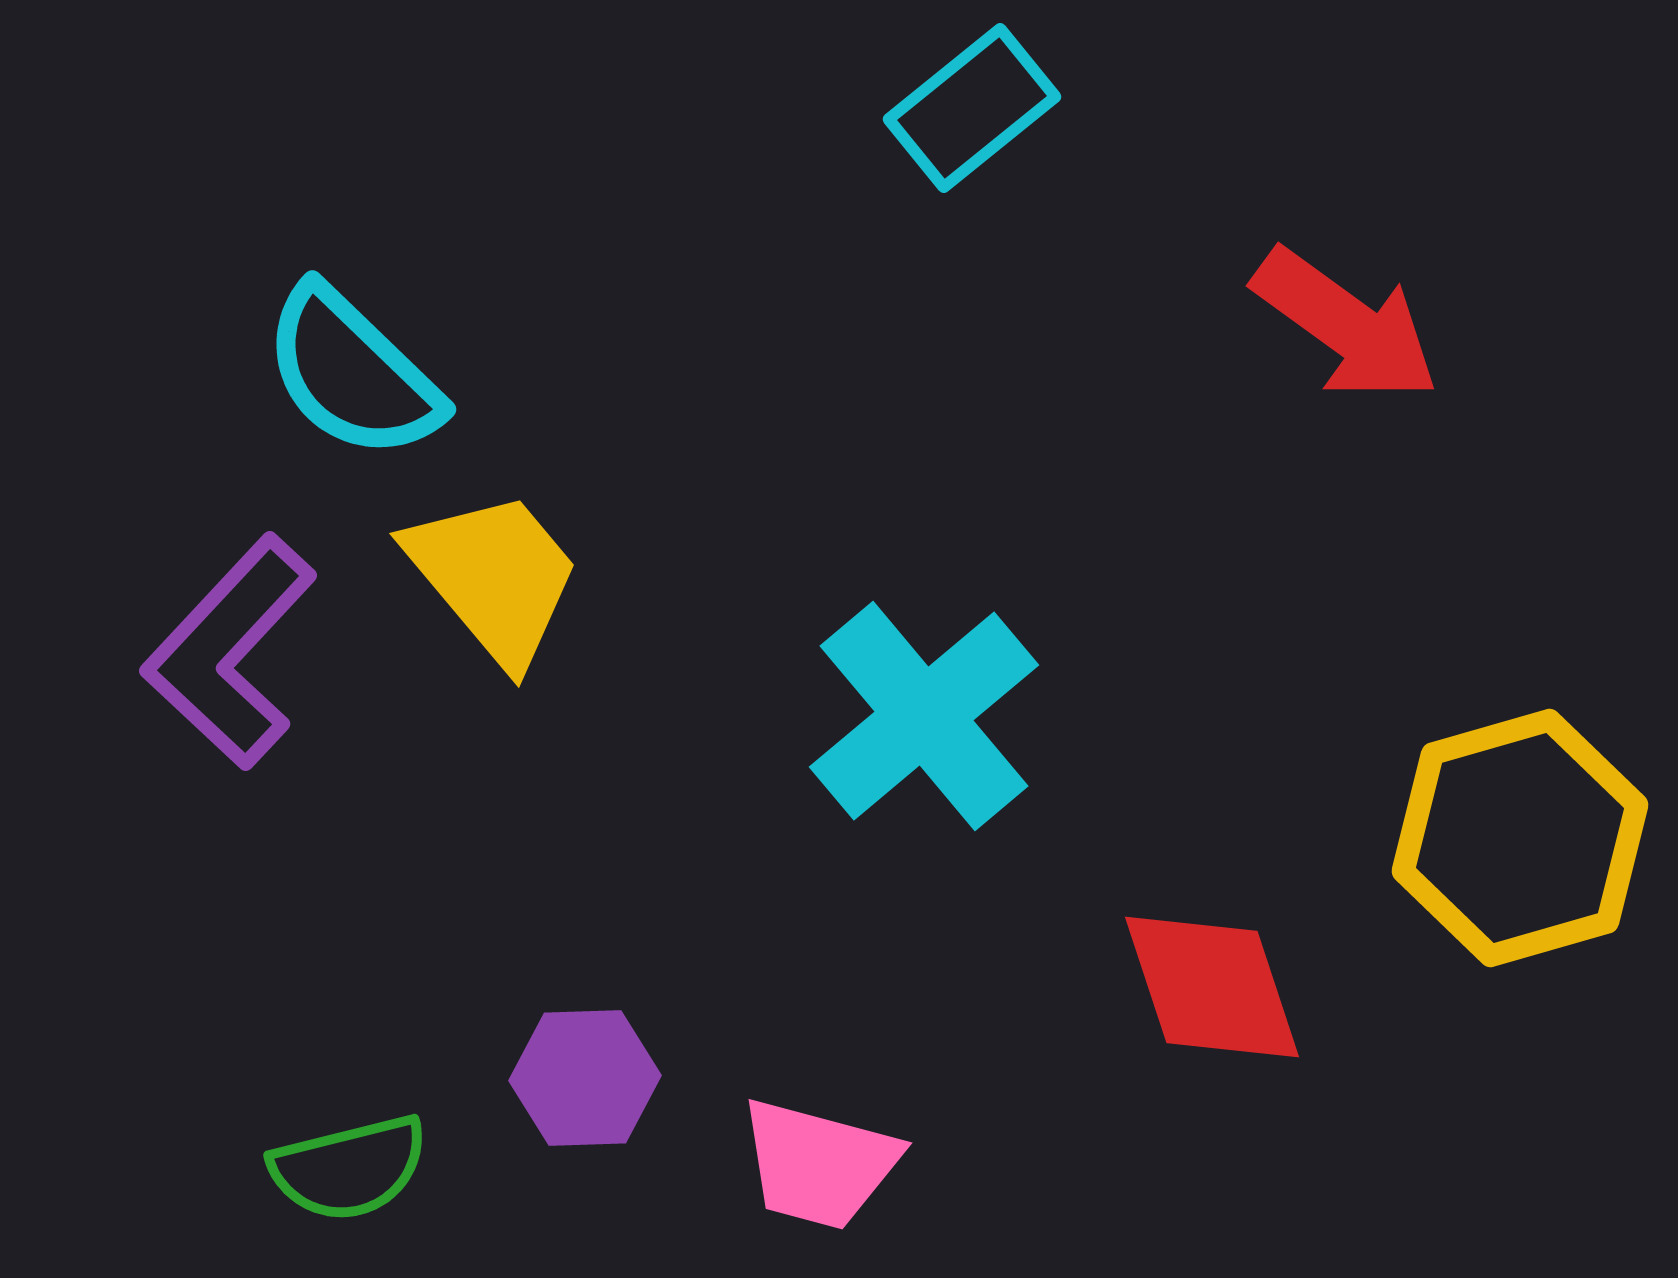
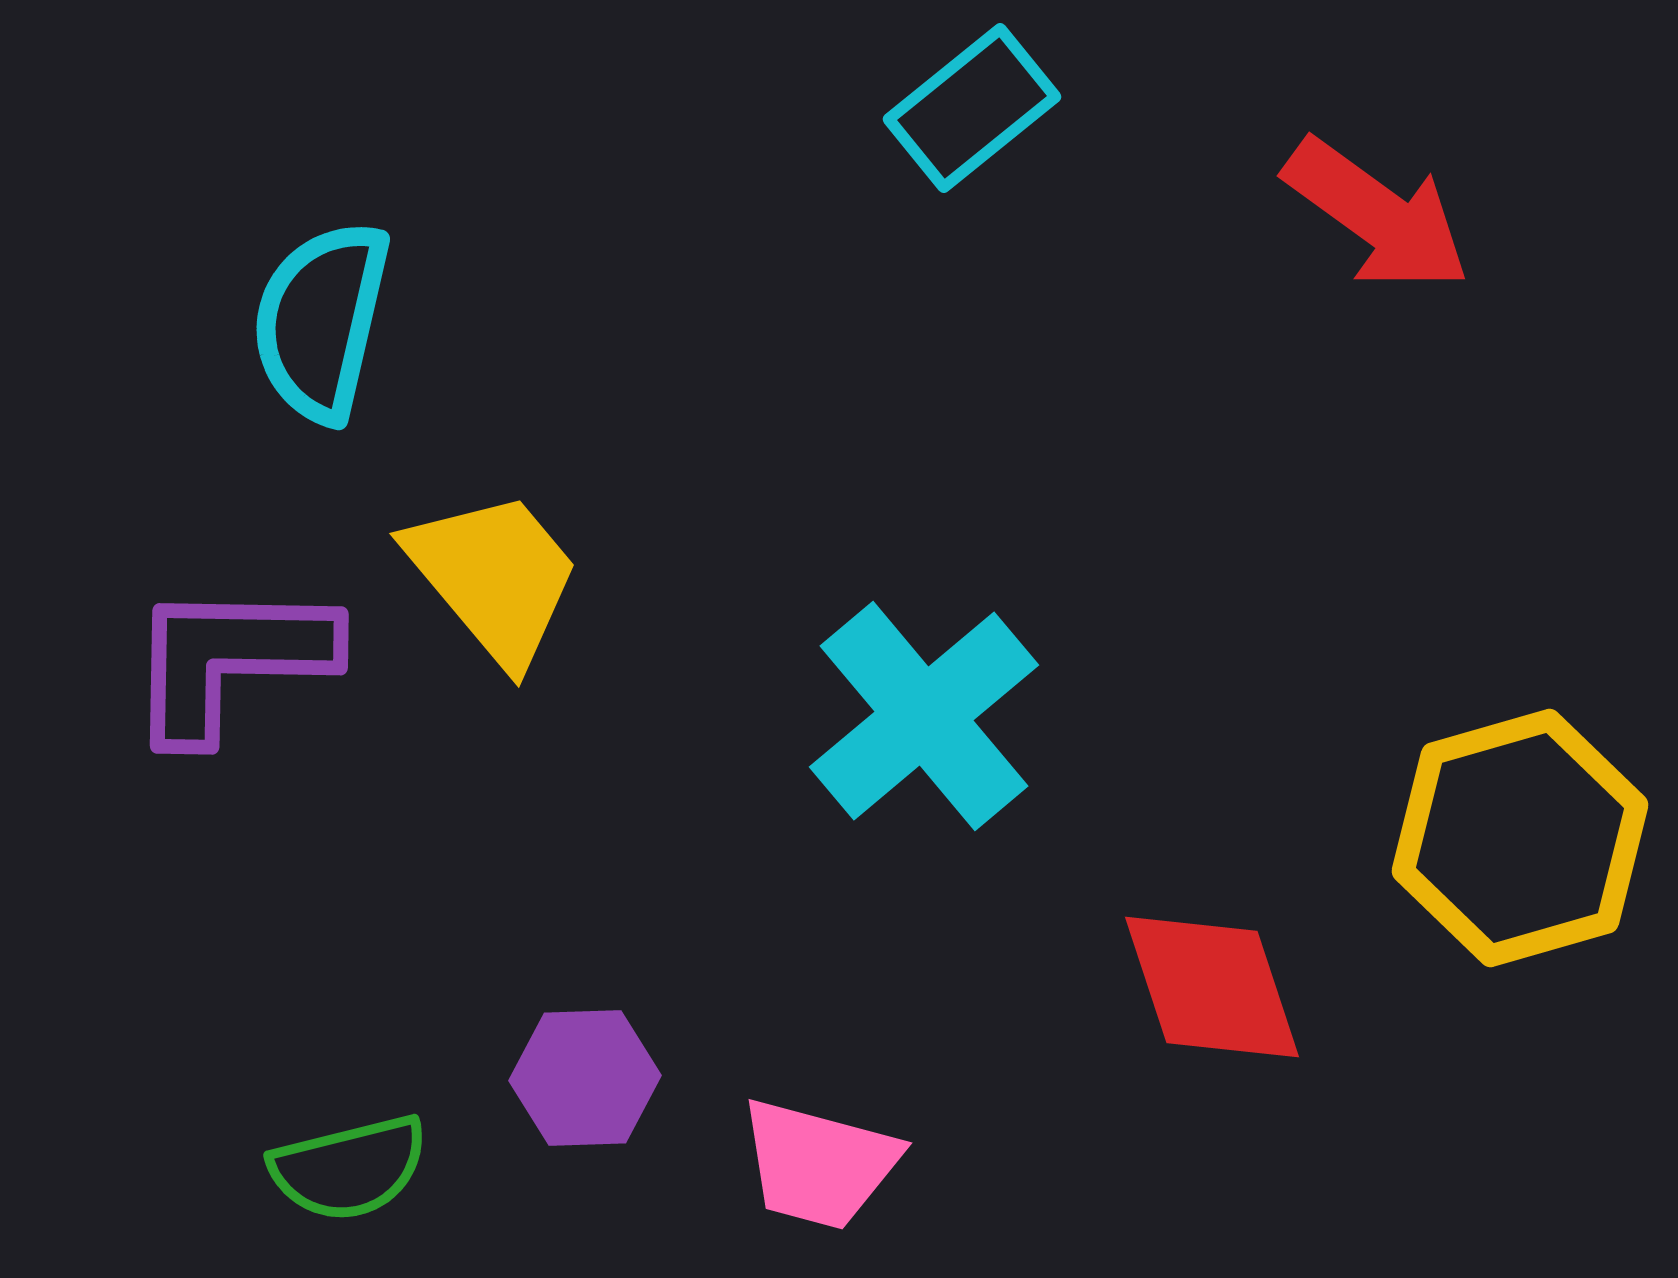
red arrow: moved 31 px right, 110 px up
cyan semicircle: moved 31 px left, 52 px up; rotated 59 degrees clockwise
purple L-shape: moved 8 px down; rotated 48 degrees clockwise
